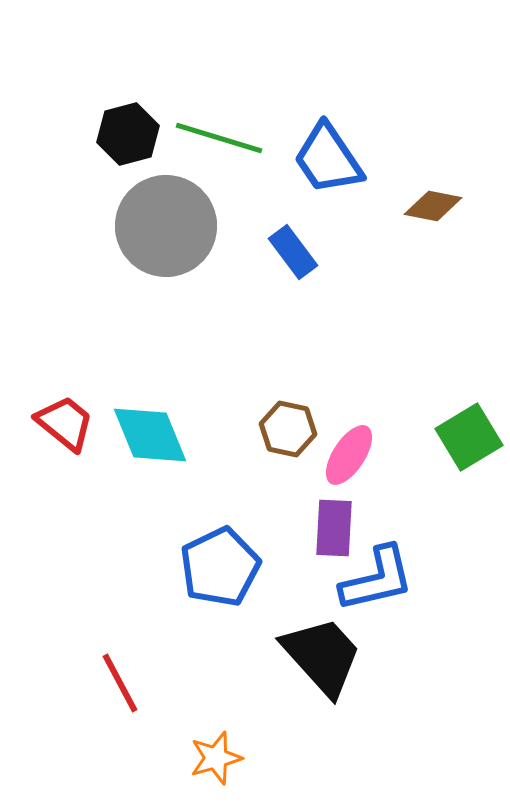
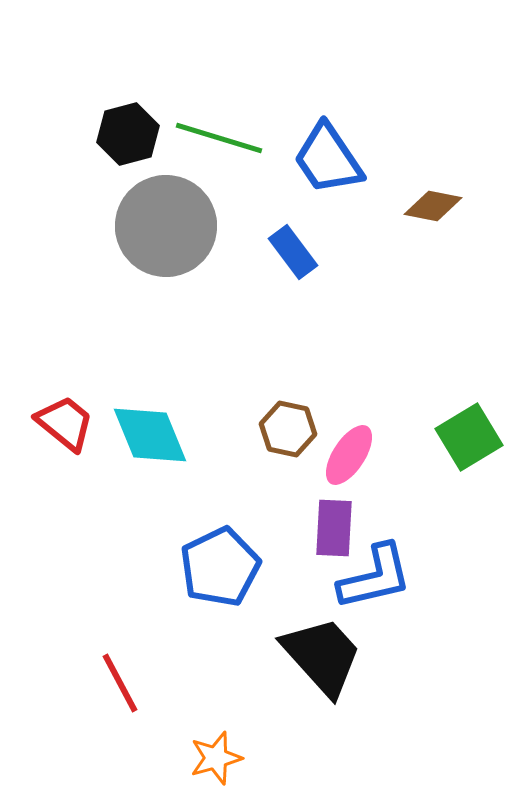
blue L-shape: moved 2 px left, 2 px up
